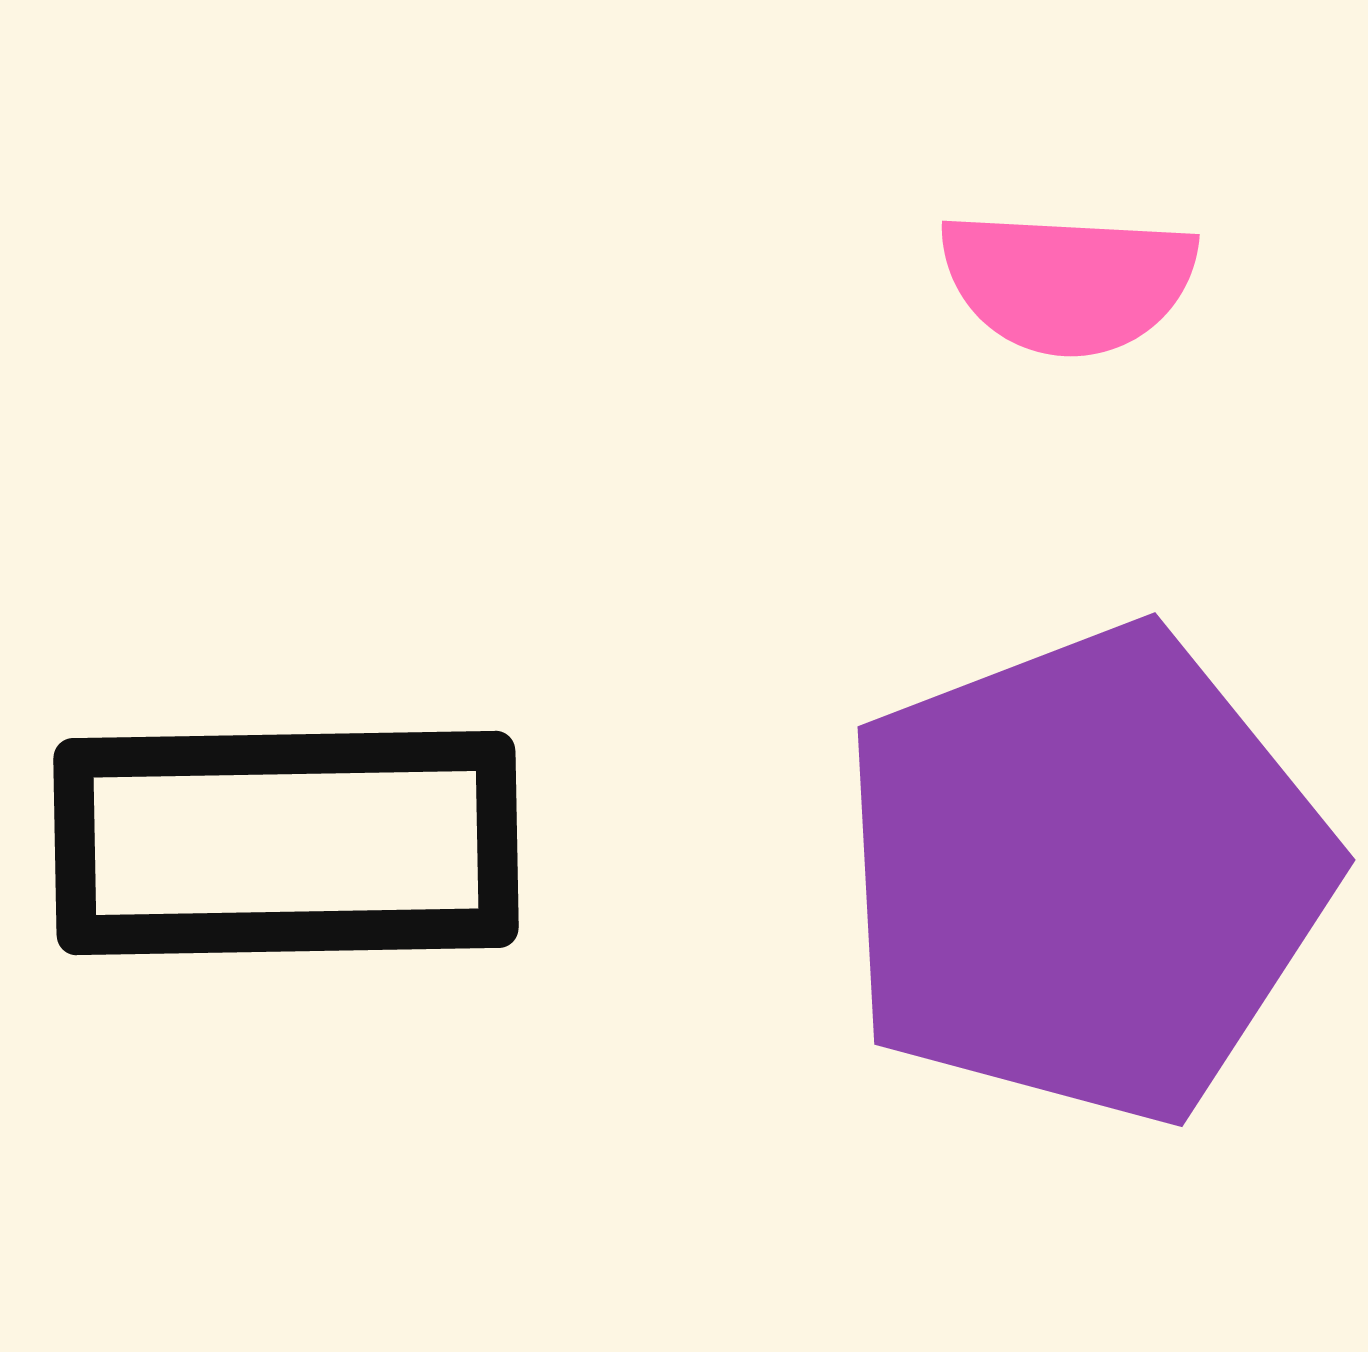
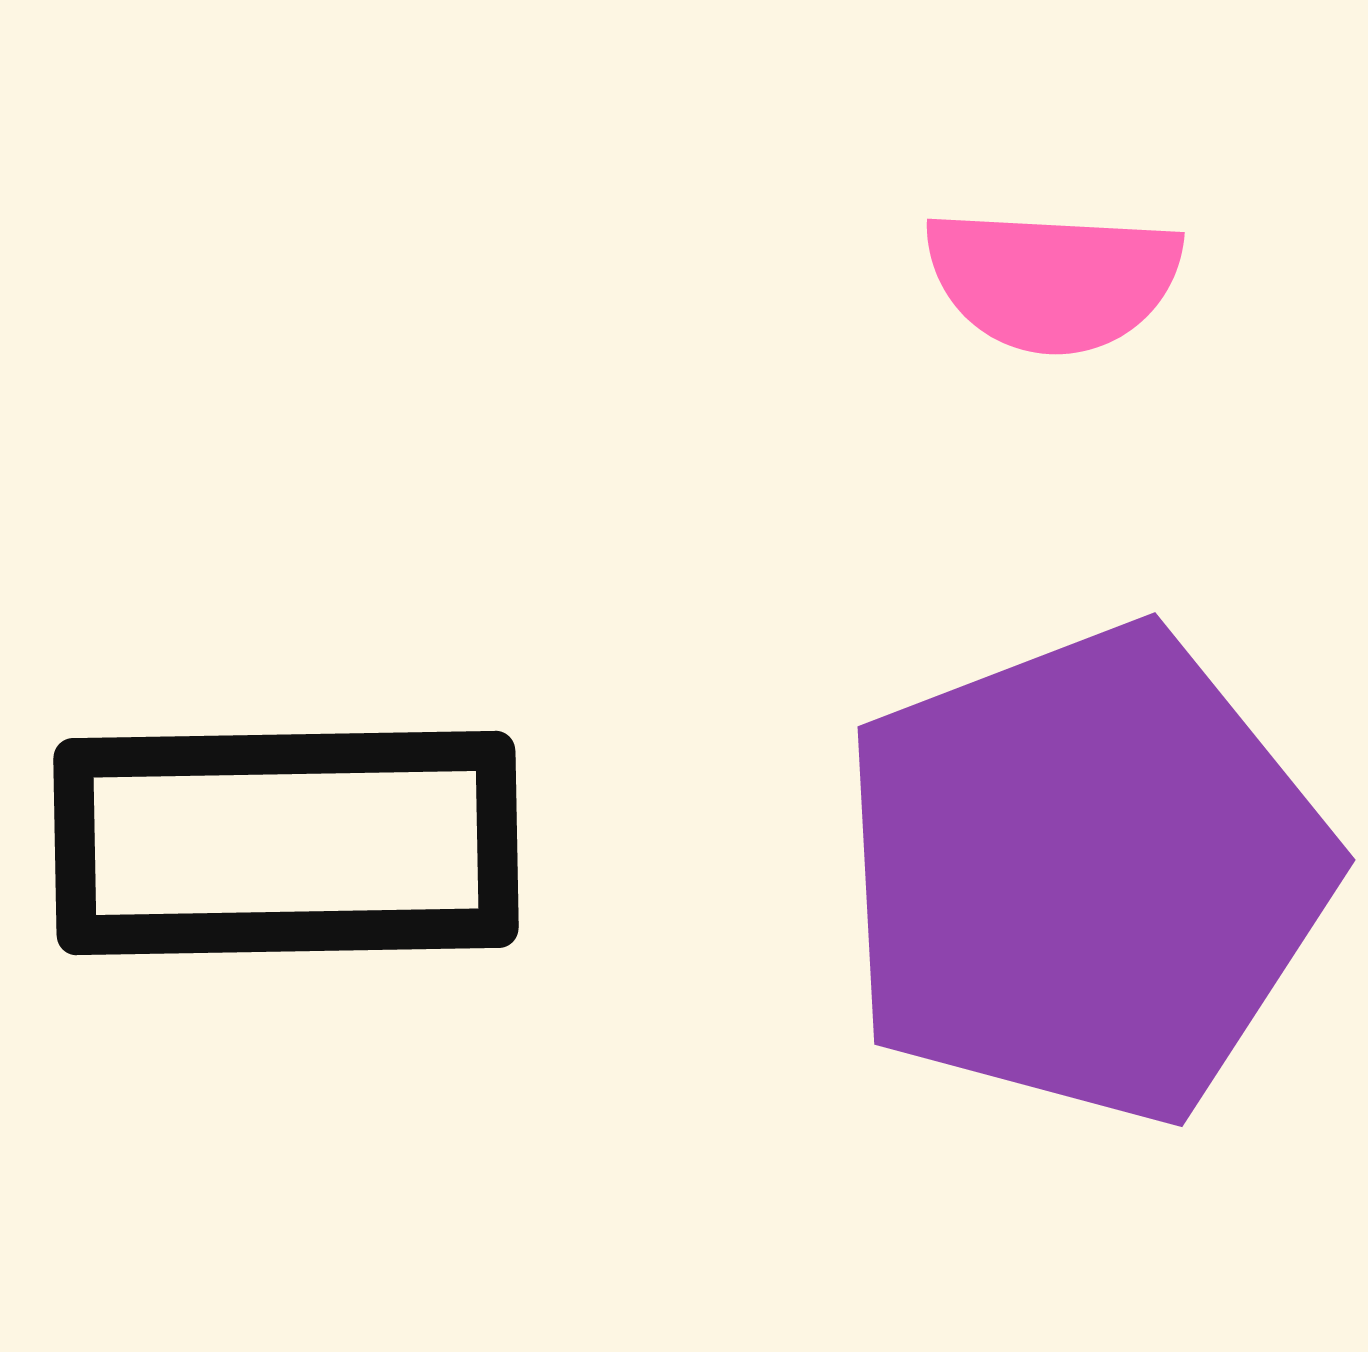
pink semicircle: moved 15 px left, 2 px up
